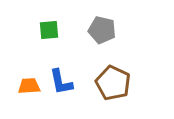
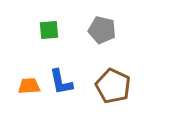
brown pentagon: moved 3 px down
